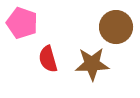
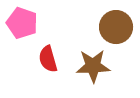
brown star: moved 1 px right, 2 px down
